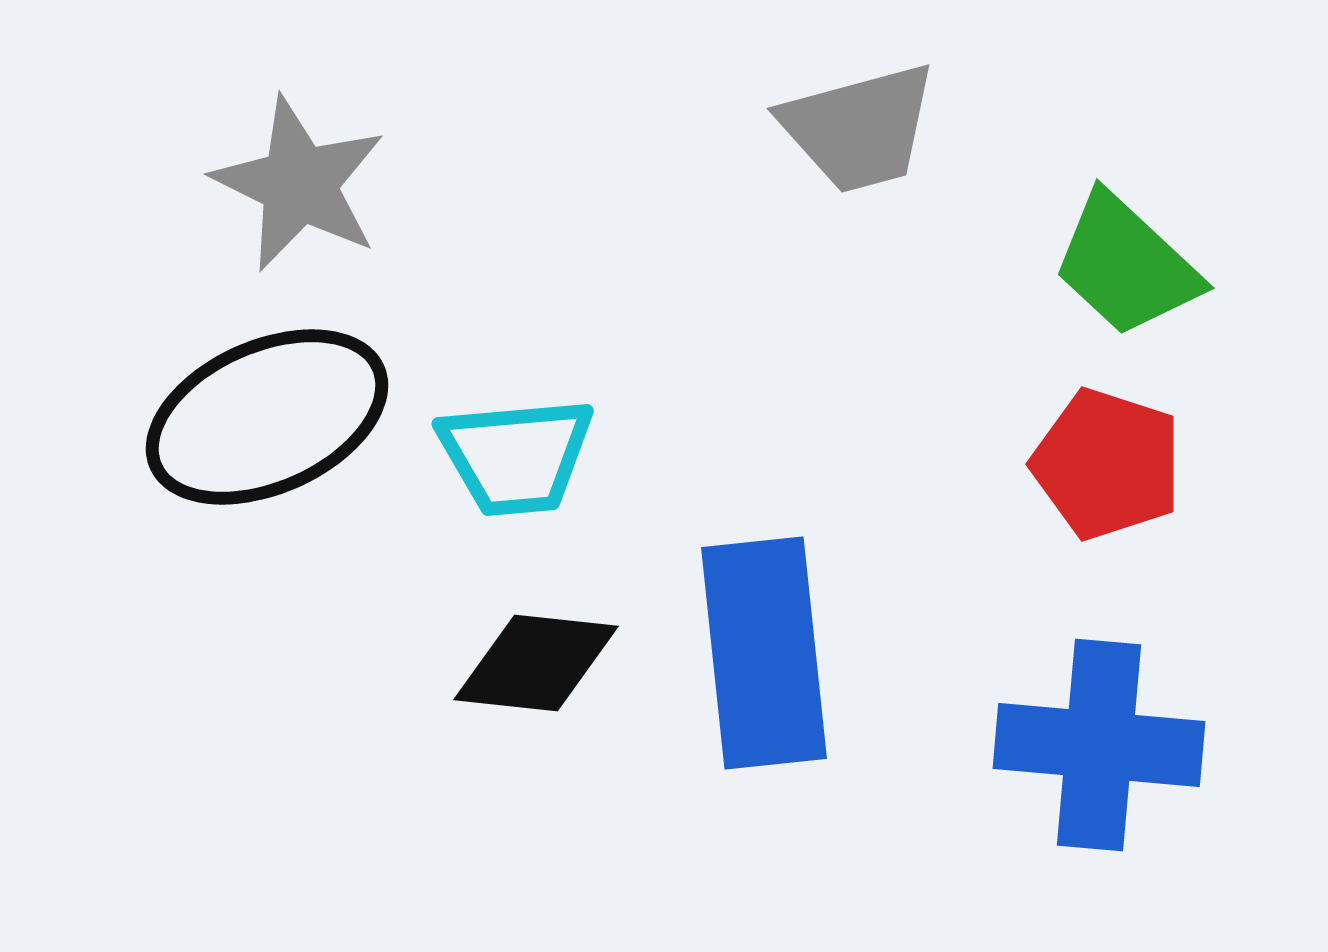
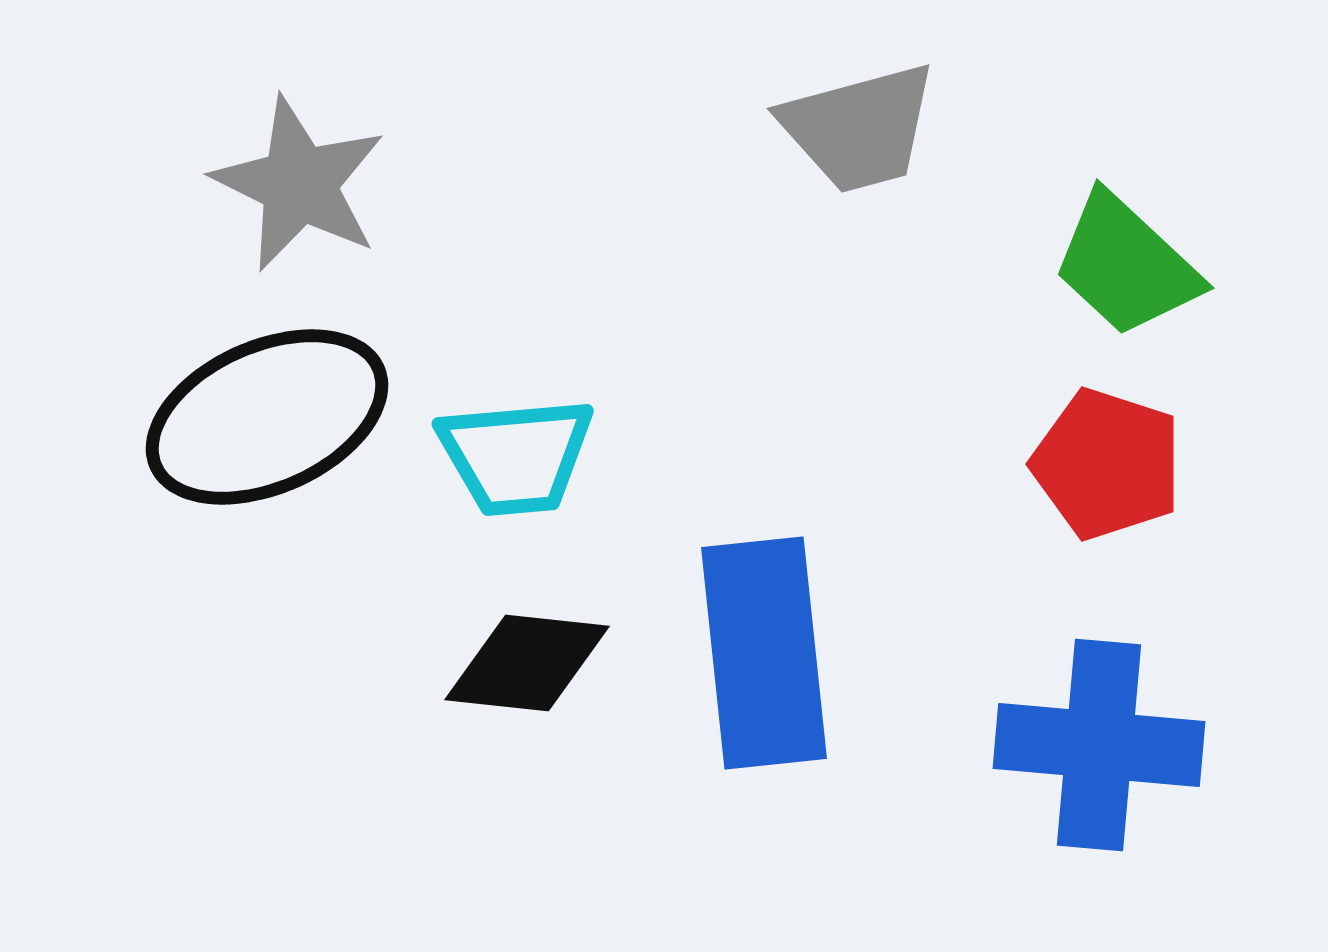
black diamond: moved 9 px left
